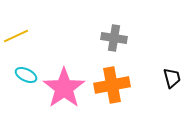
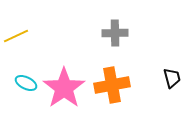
gray cross: moved 1 px right, 5 px up; rotated 10 degrees counterclockwise
cyan ellipse: moved 8 px down
